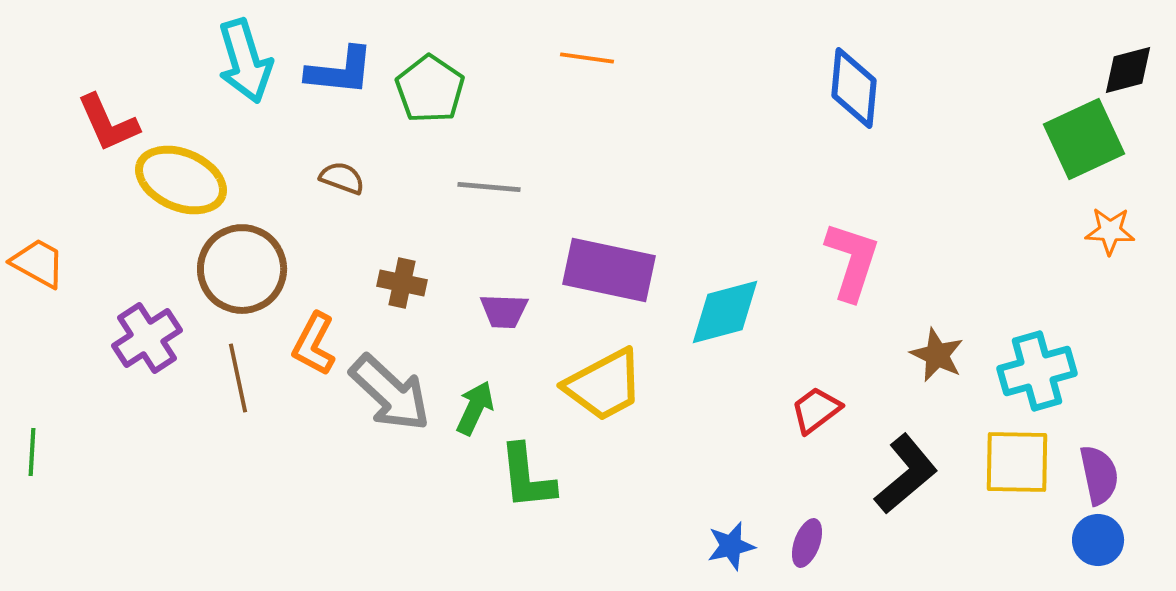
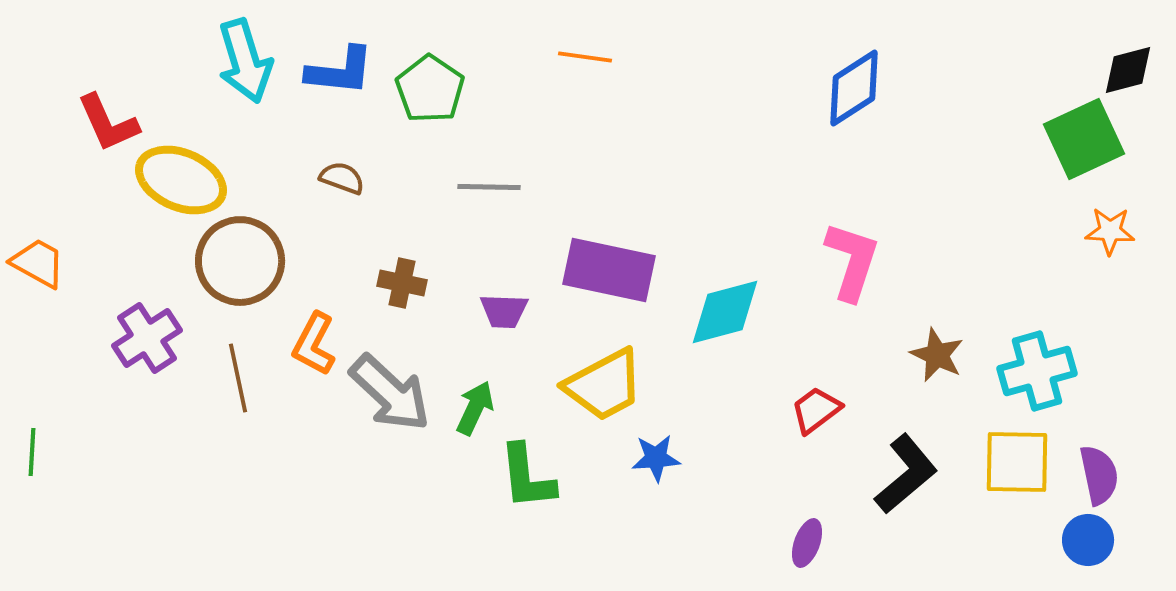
orange line: moved 2 px left, 1 px up
blue diamond: rotated 52 degrees clockwise
gray line: rotated 4 degrees counterclockwise
brown circle: moved 2 px left, 8 px up
blue circle: moved 10 px left
blue star: moved 75 px left, 88 px up; rotated 9 degrees clockwise
